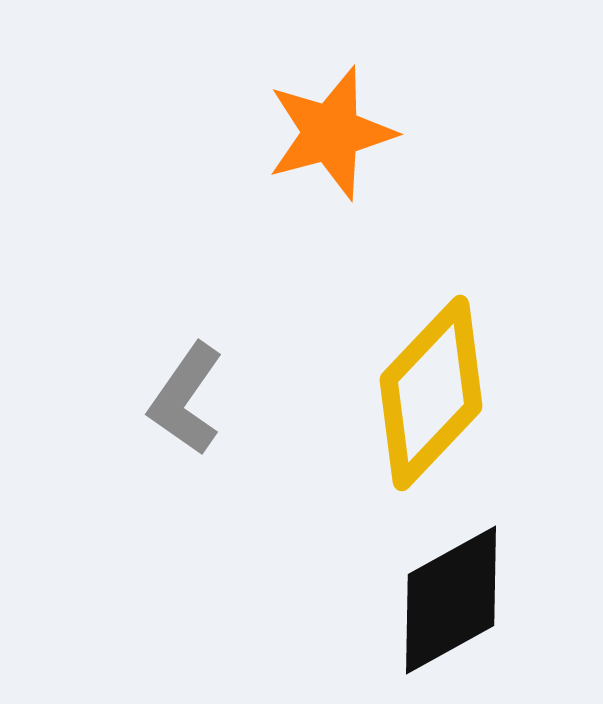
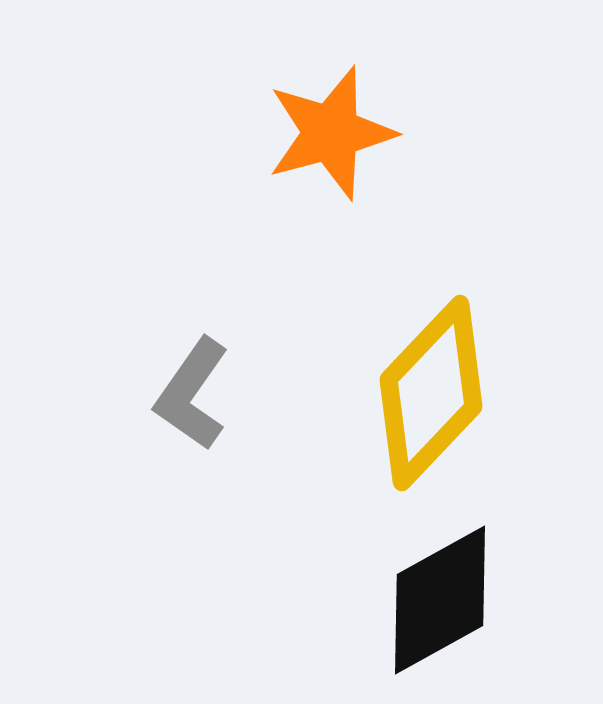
gray L-shape: moved 6 px right, 5 px up
black diamond: moved 11 px left
